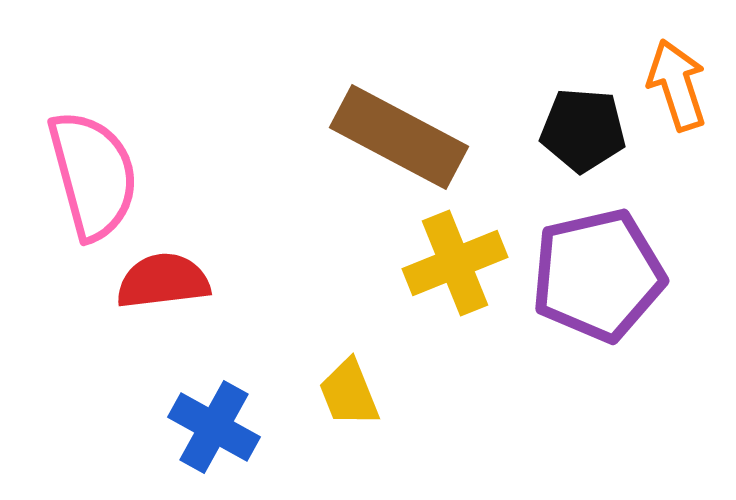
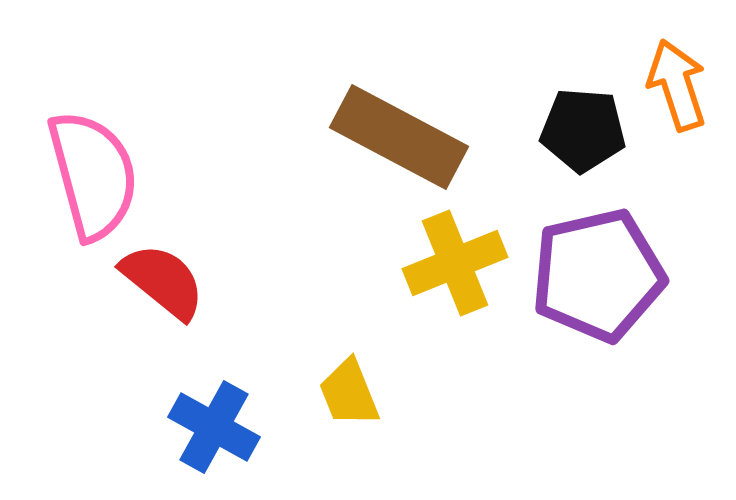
red semicircle: rotated 46 degrees clockwise
